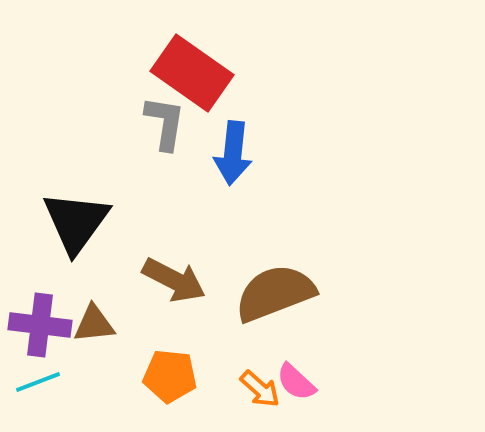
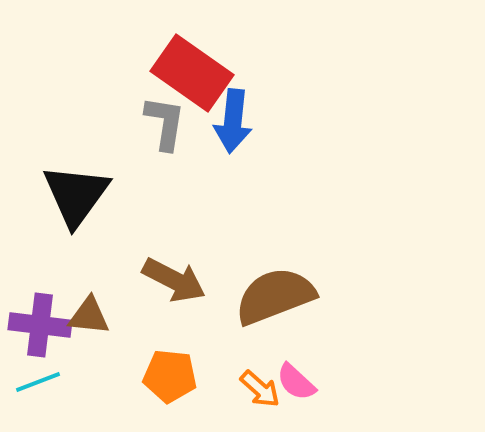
blue arrow: moved 32 px up
black triangle: moved 27 px up
brown semicircle: moved 3 px down
brown triangle: moved 5 px left, 8 px up; rotated 12 degrees clockwise
